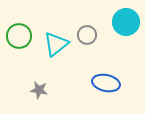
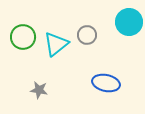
cyan circle: moved 3 px right
green circle: moved 4 px right, 1 px down
